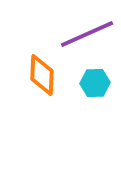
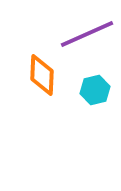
cyan hexagon: moved 7 px down; rotated 12 degrees counterclockwise
